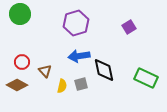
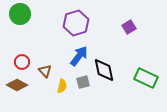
blue arrow: rotated 135 degrees clockwise
gray square: moved 2 px right, 2 px up
